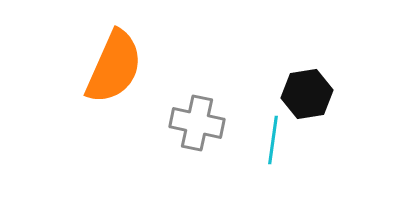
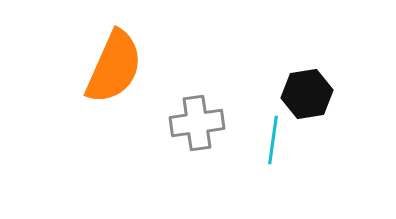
gray cross: rotated 20 degrees counterclockwise
